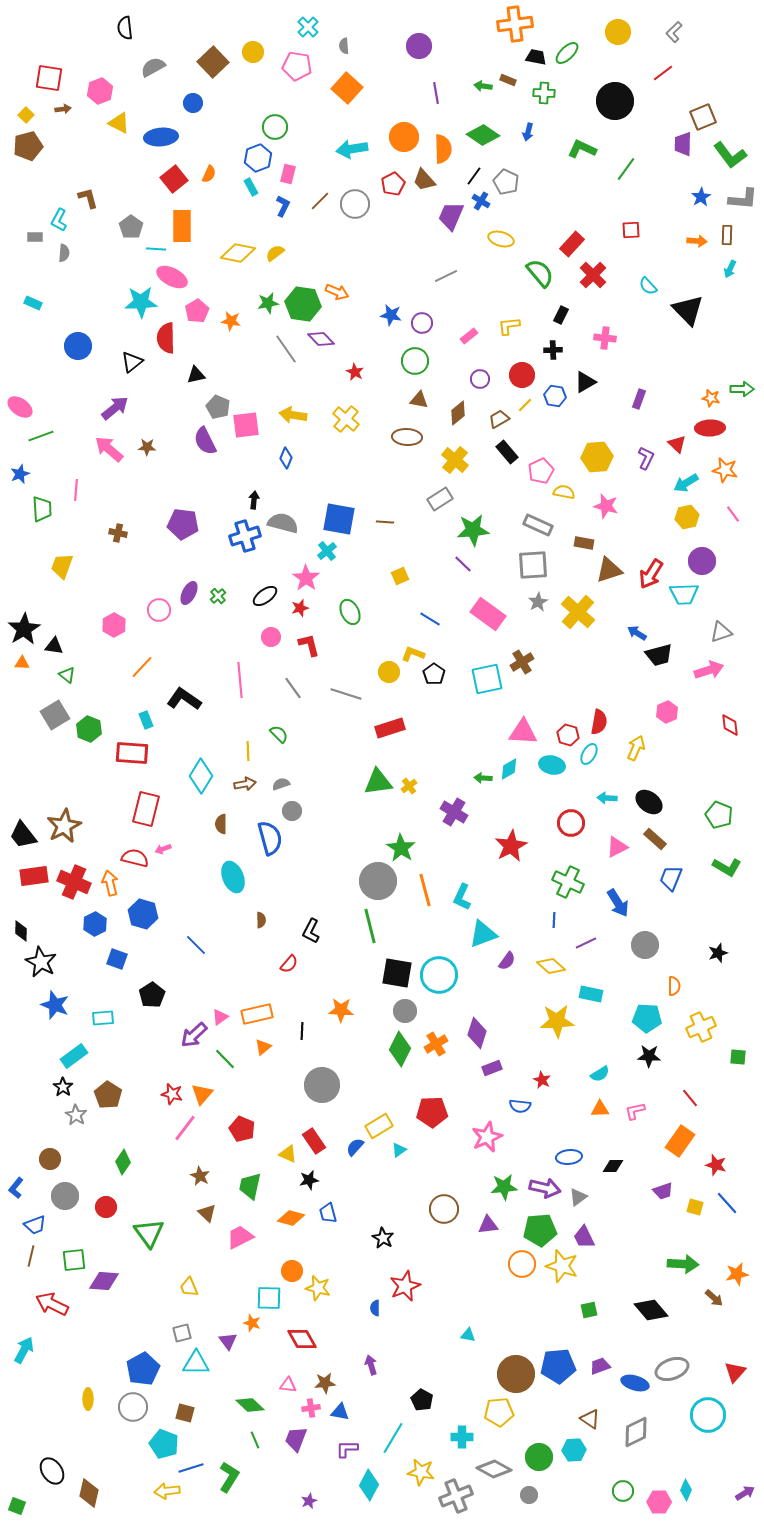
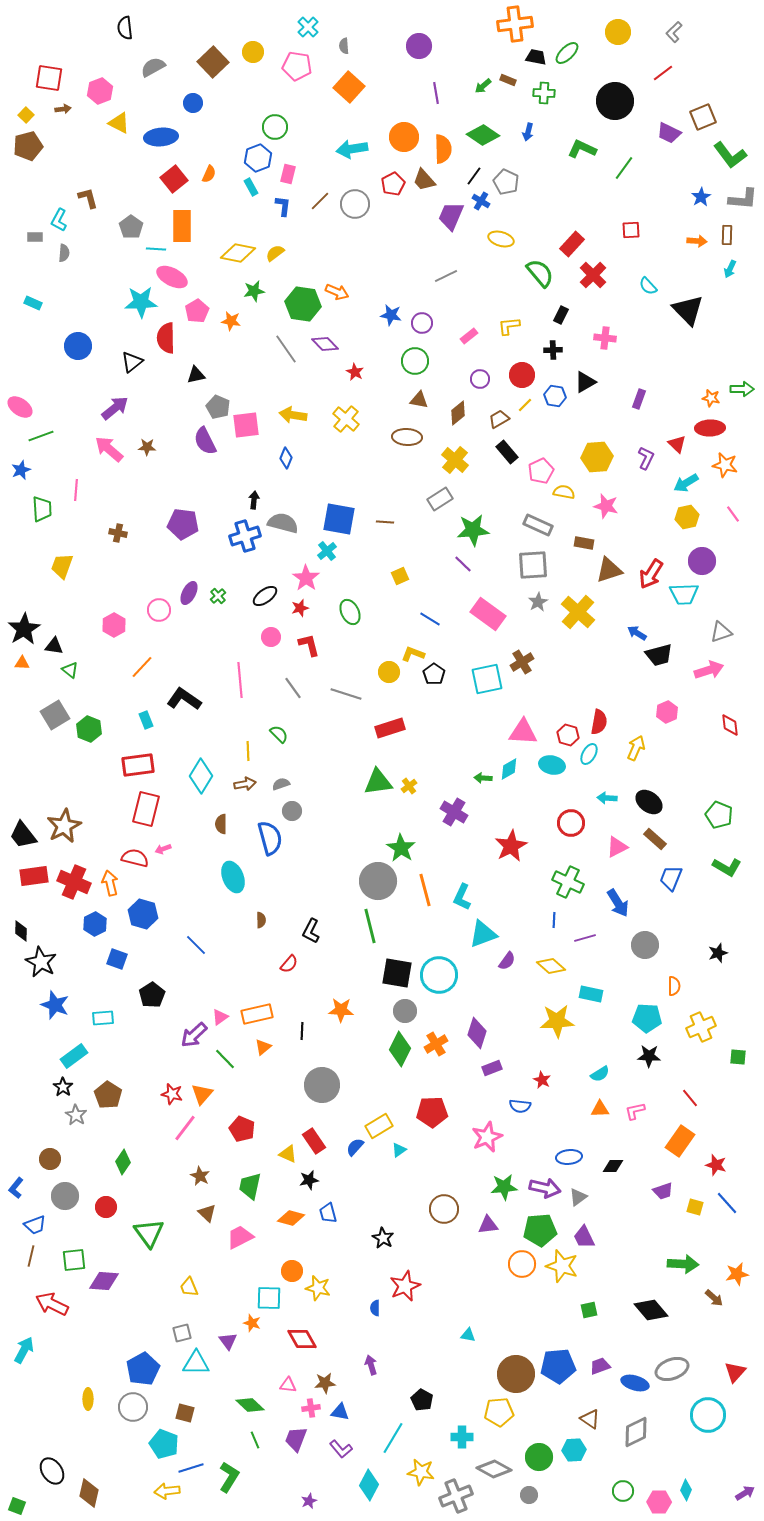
green arrow at (483, 86): rotated 48 degrees counterclockwise
orange square at (347, 88): moved 2 px right, 1 px up
purple trapezoid at (683, 144): moved 14 px left, 11 px up; rotated 65 degrees counterclockwise
green line at (626, 169): moved 2 px left, 1 px up
blue L-shape at (283, 206): rotated 20 degrees counterclockwise
green star at (268, 303): moved 14 px left, 12 px up
purple diamond at (321, 339): moved 4 px right, 5 px down
orange star at (725, 470): moved 5 px up
blue star at (20, 474): moved 1 px right, 4 px up
green triangle at (67, 675): moved 3 px right, 5 px up
red rectangle at (132, 753): moved 6 px right, 12 px down; rotated 12 degrees counterclockwise
purple line at (586, 943): moved 1 px left, 5 px up; rotated 10 degrees clockwise
purple L-shape at (347, 1449): moved 6 px left; rotated 130 degrees counterclockwise
